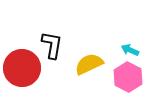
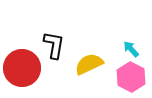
black L-shape: moved 2 px right
cyan arrow: moved 1 px right, 1 px up; rotated 24 degrees clockwise
pink hexagon: moved 3 px right
